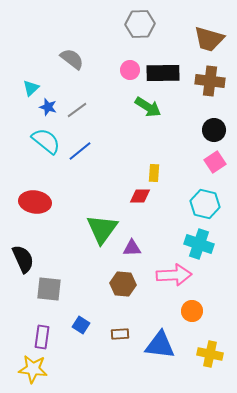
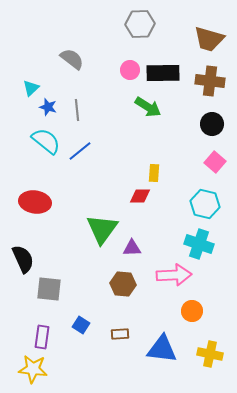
gray line: rotated 60 degrees counterclockwise
black circle: moved 2 px left, 6 px up
pink square: rotated 15 degrees counterclockwise
blue triangle: moved 2 px right, 4 px down
